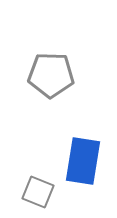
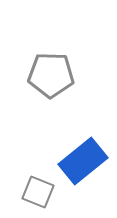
blue rectangle: rotated 42 degrees clockwise
